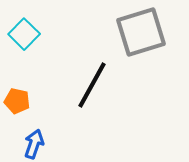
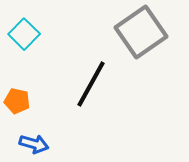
gray square: rotated 18 degrees counterclockwise
black line: moved 1 px left, 1 px up
blue arrow: rotated 88 degrees clockwise
